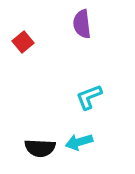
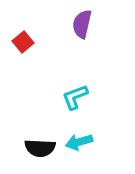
purple semicircle: rotated 20 degrees clockwise
cyan L-shape: moved 14 px left
